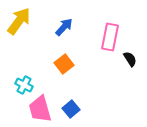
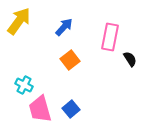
orange square: moved 6 px right, 4 px up
